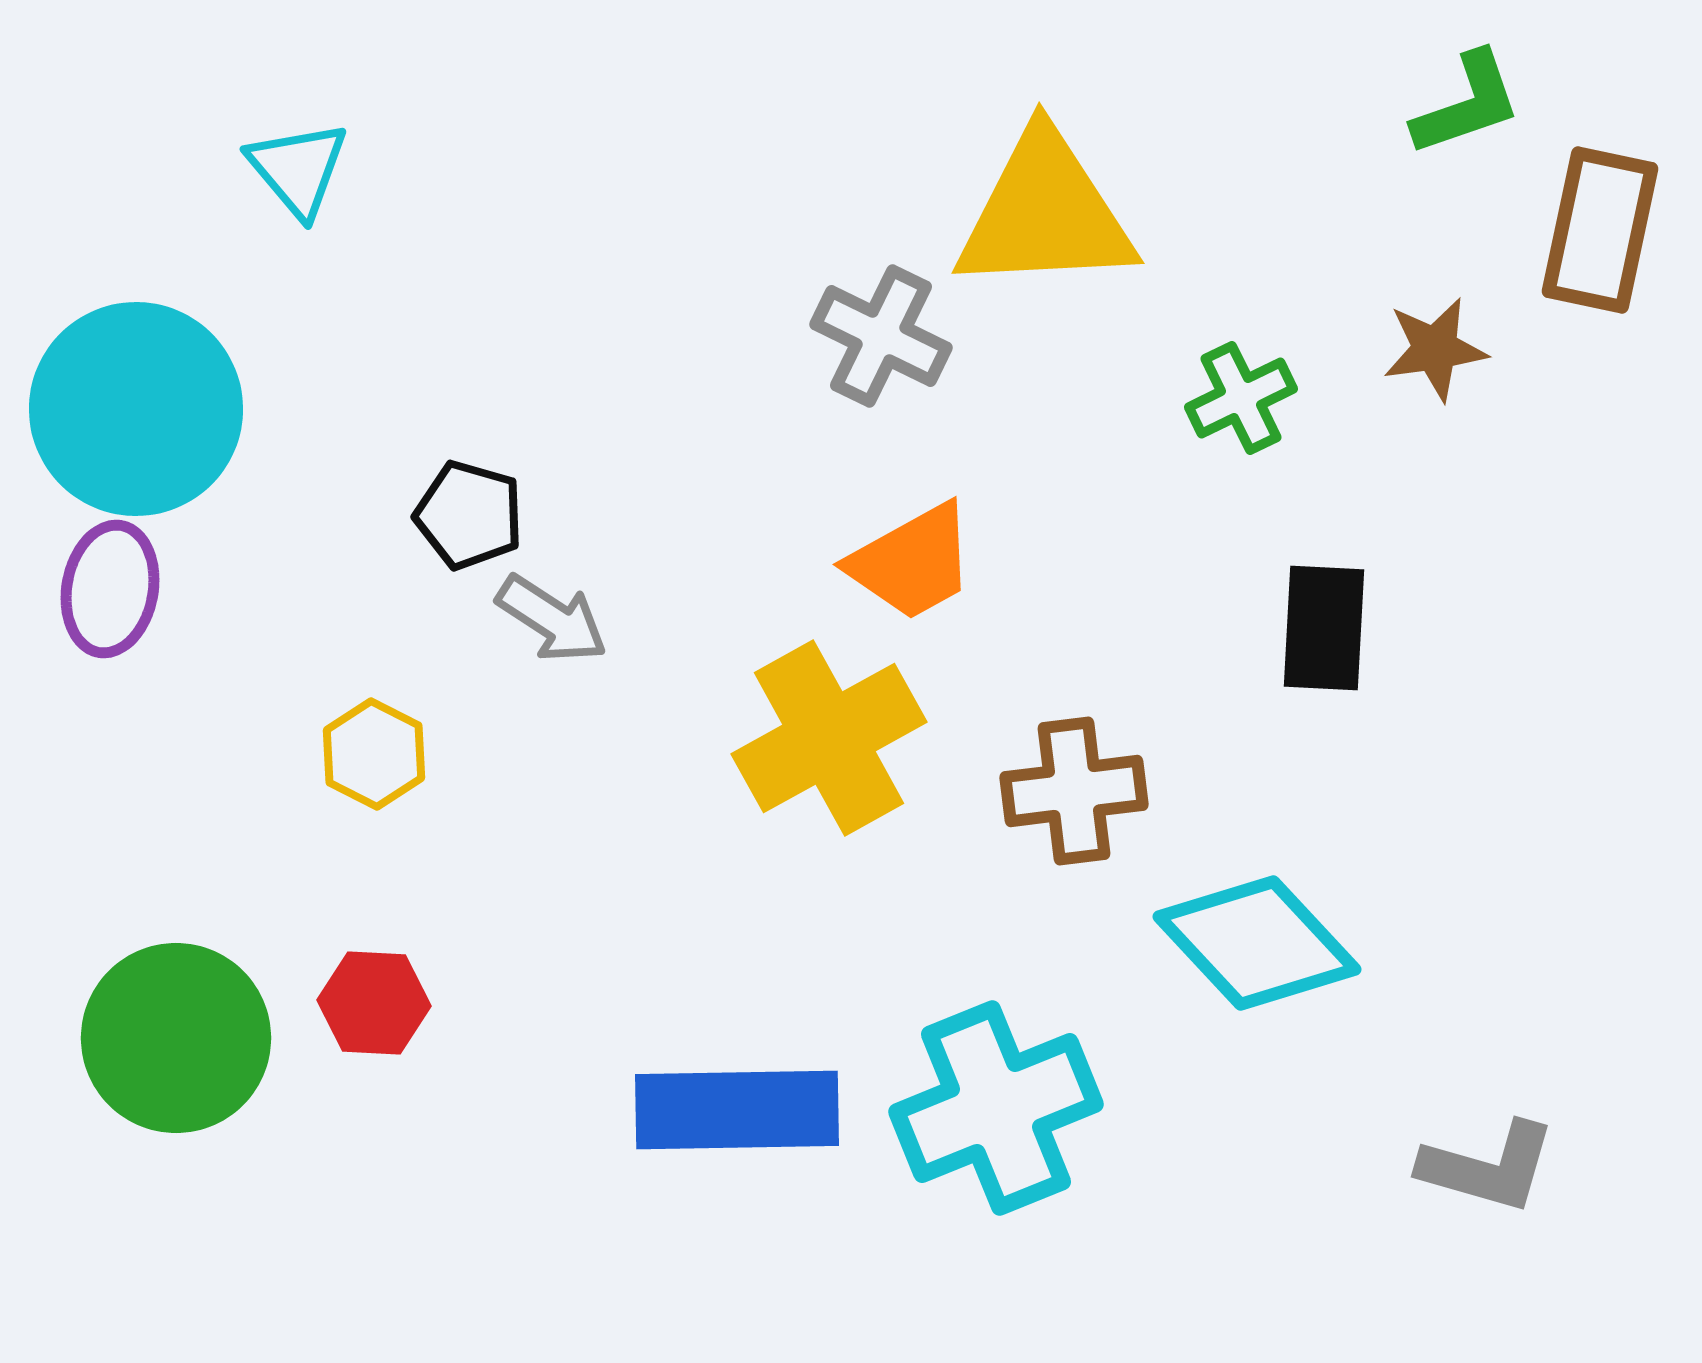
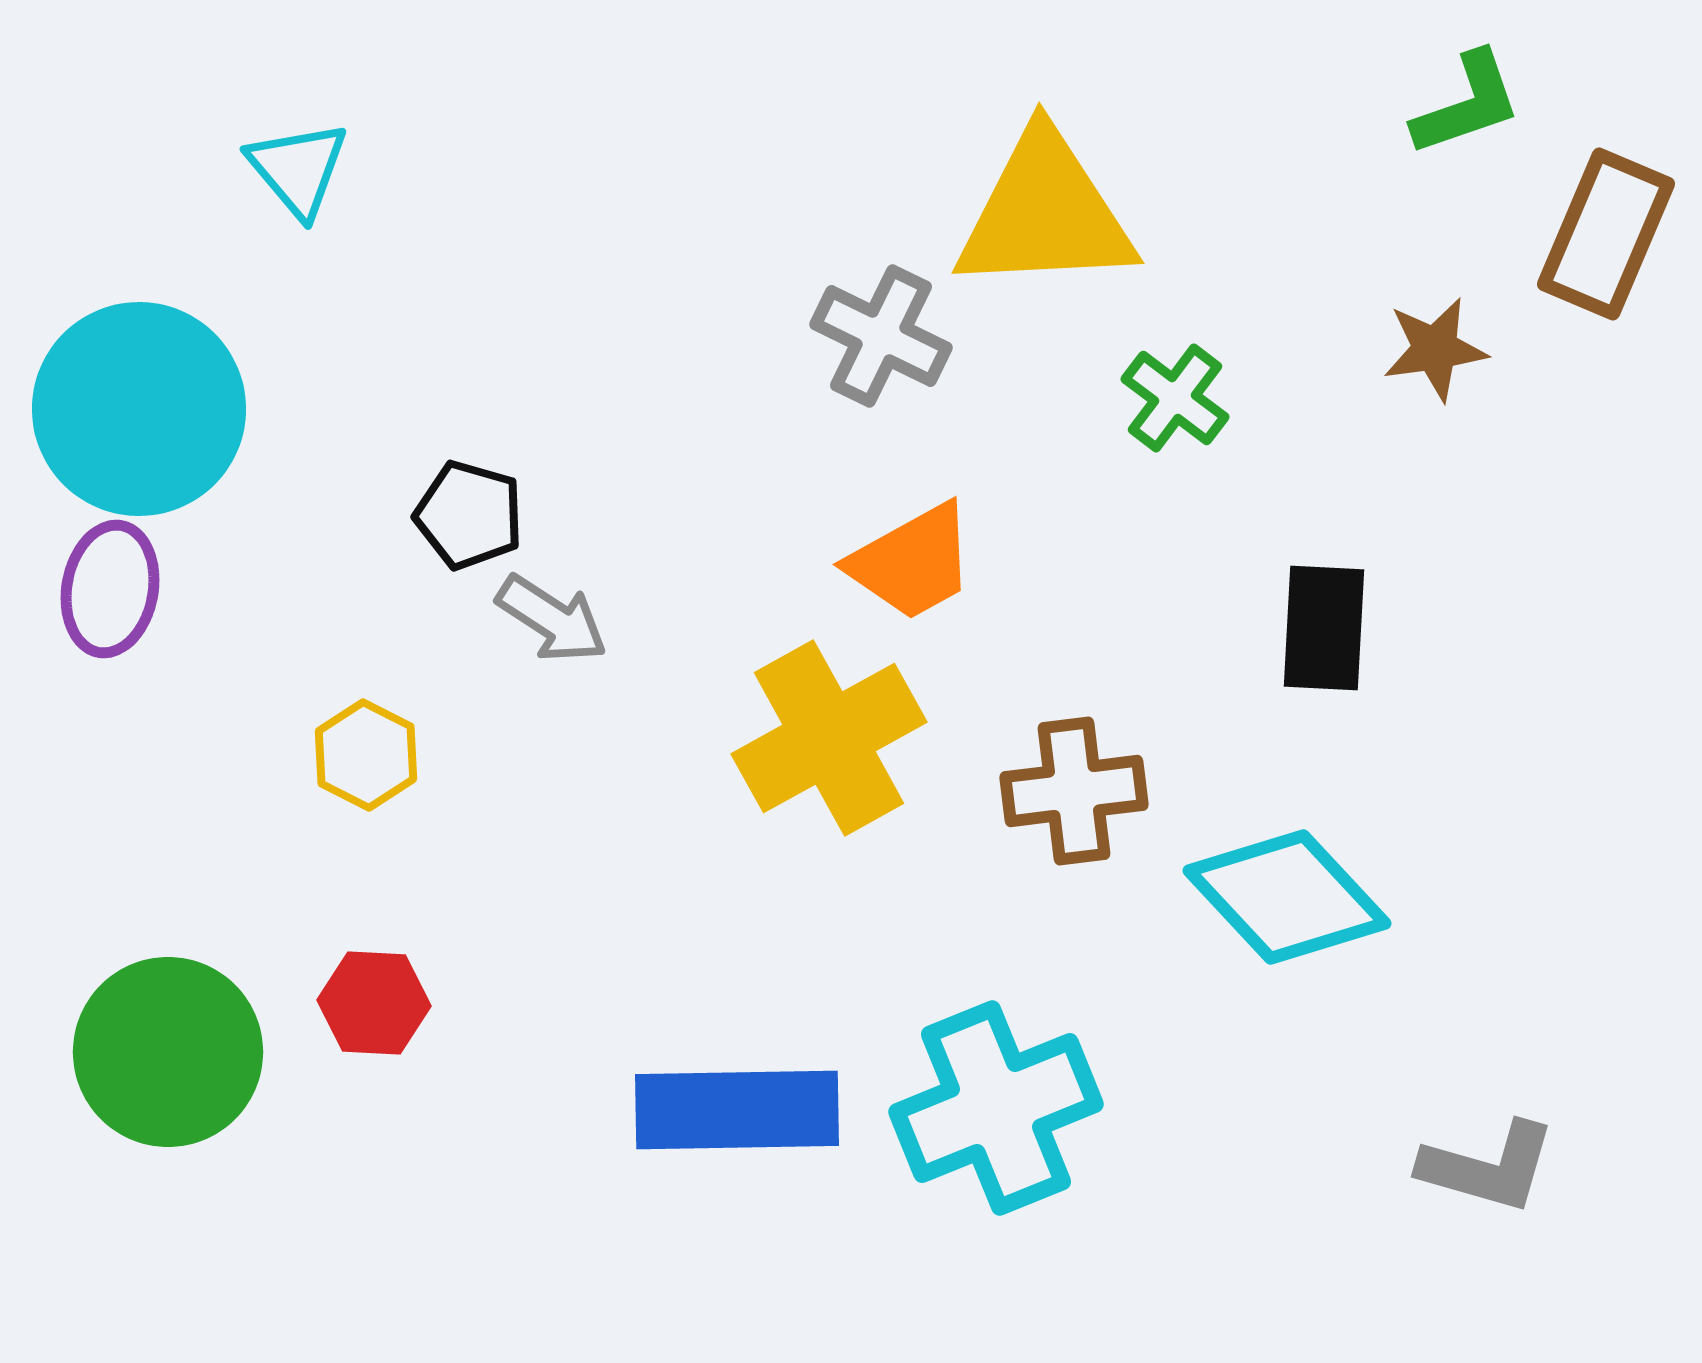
brown rectangle: moved 6 px right, 4 px down; rotated 11 degrees clockwise
green cross: moved 66 px left; rotated 27 degrees counterclockwise
cyan circle: moved 3 px right
yellow hexagon: moved 8 px left, 1 px down
cyan diamond: moved 30 px right, 46 px up
green circle: moved 8 px left, 14 px down
